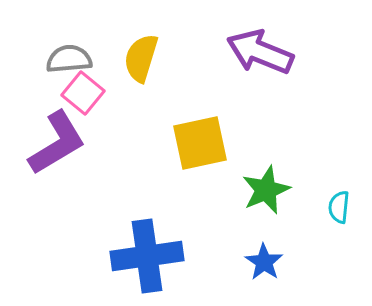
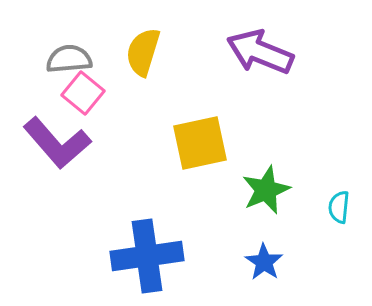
yellow semicircle: moved 2 px right, 6 px up
purple L-shape: rotated 80 degrees clockwise
